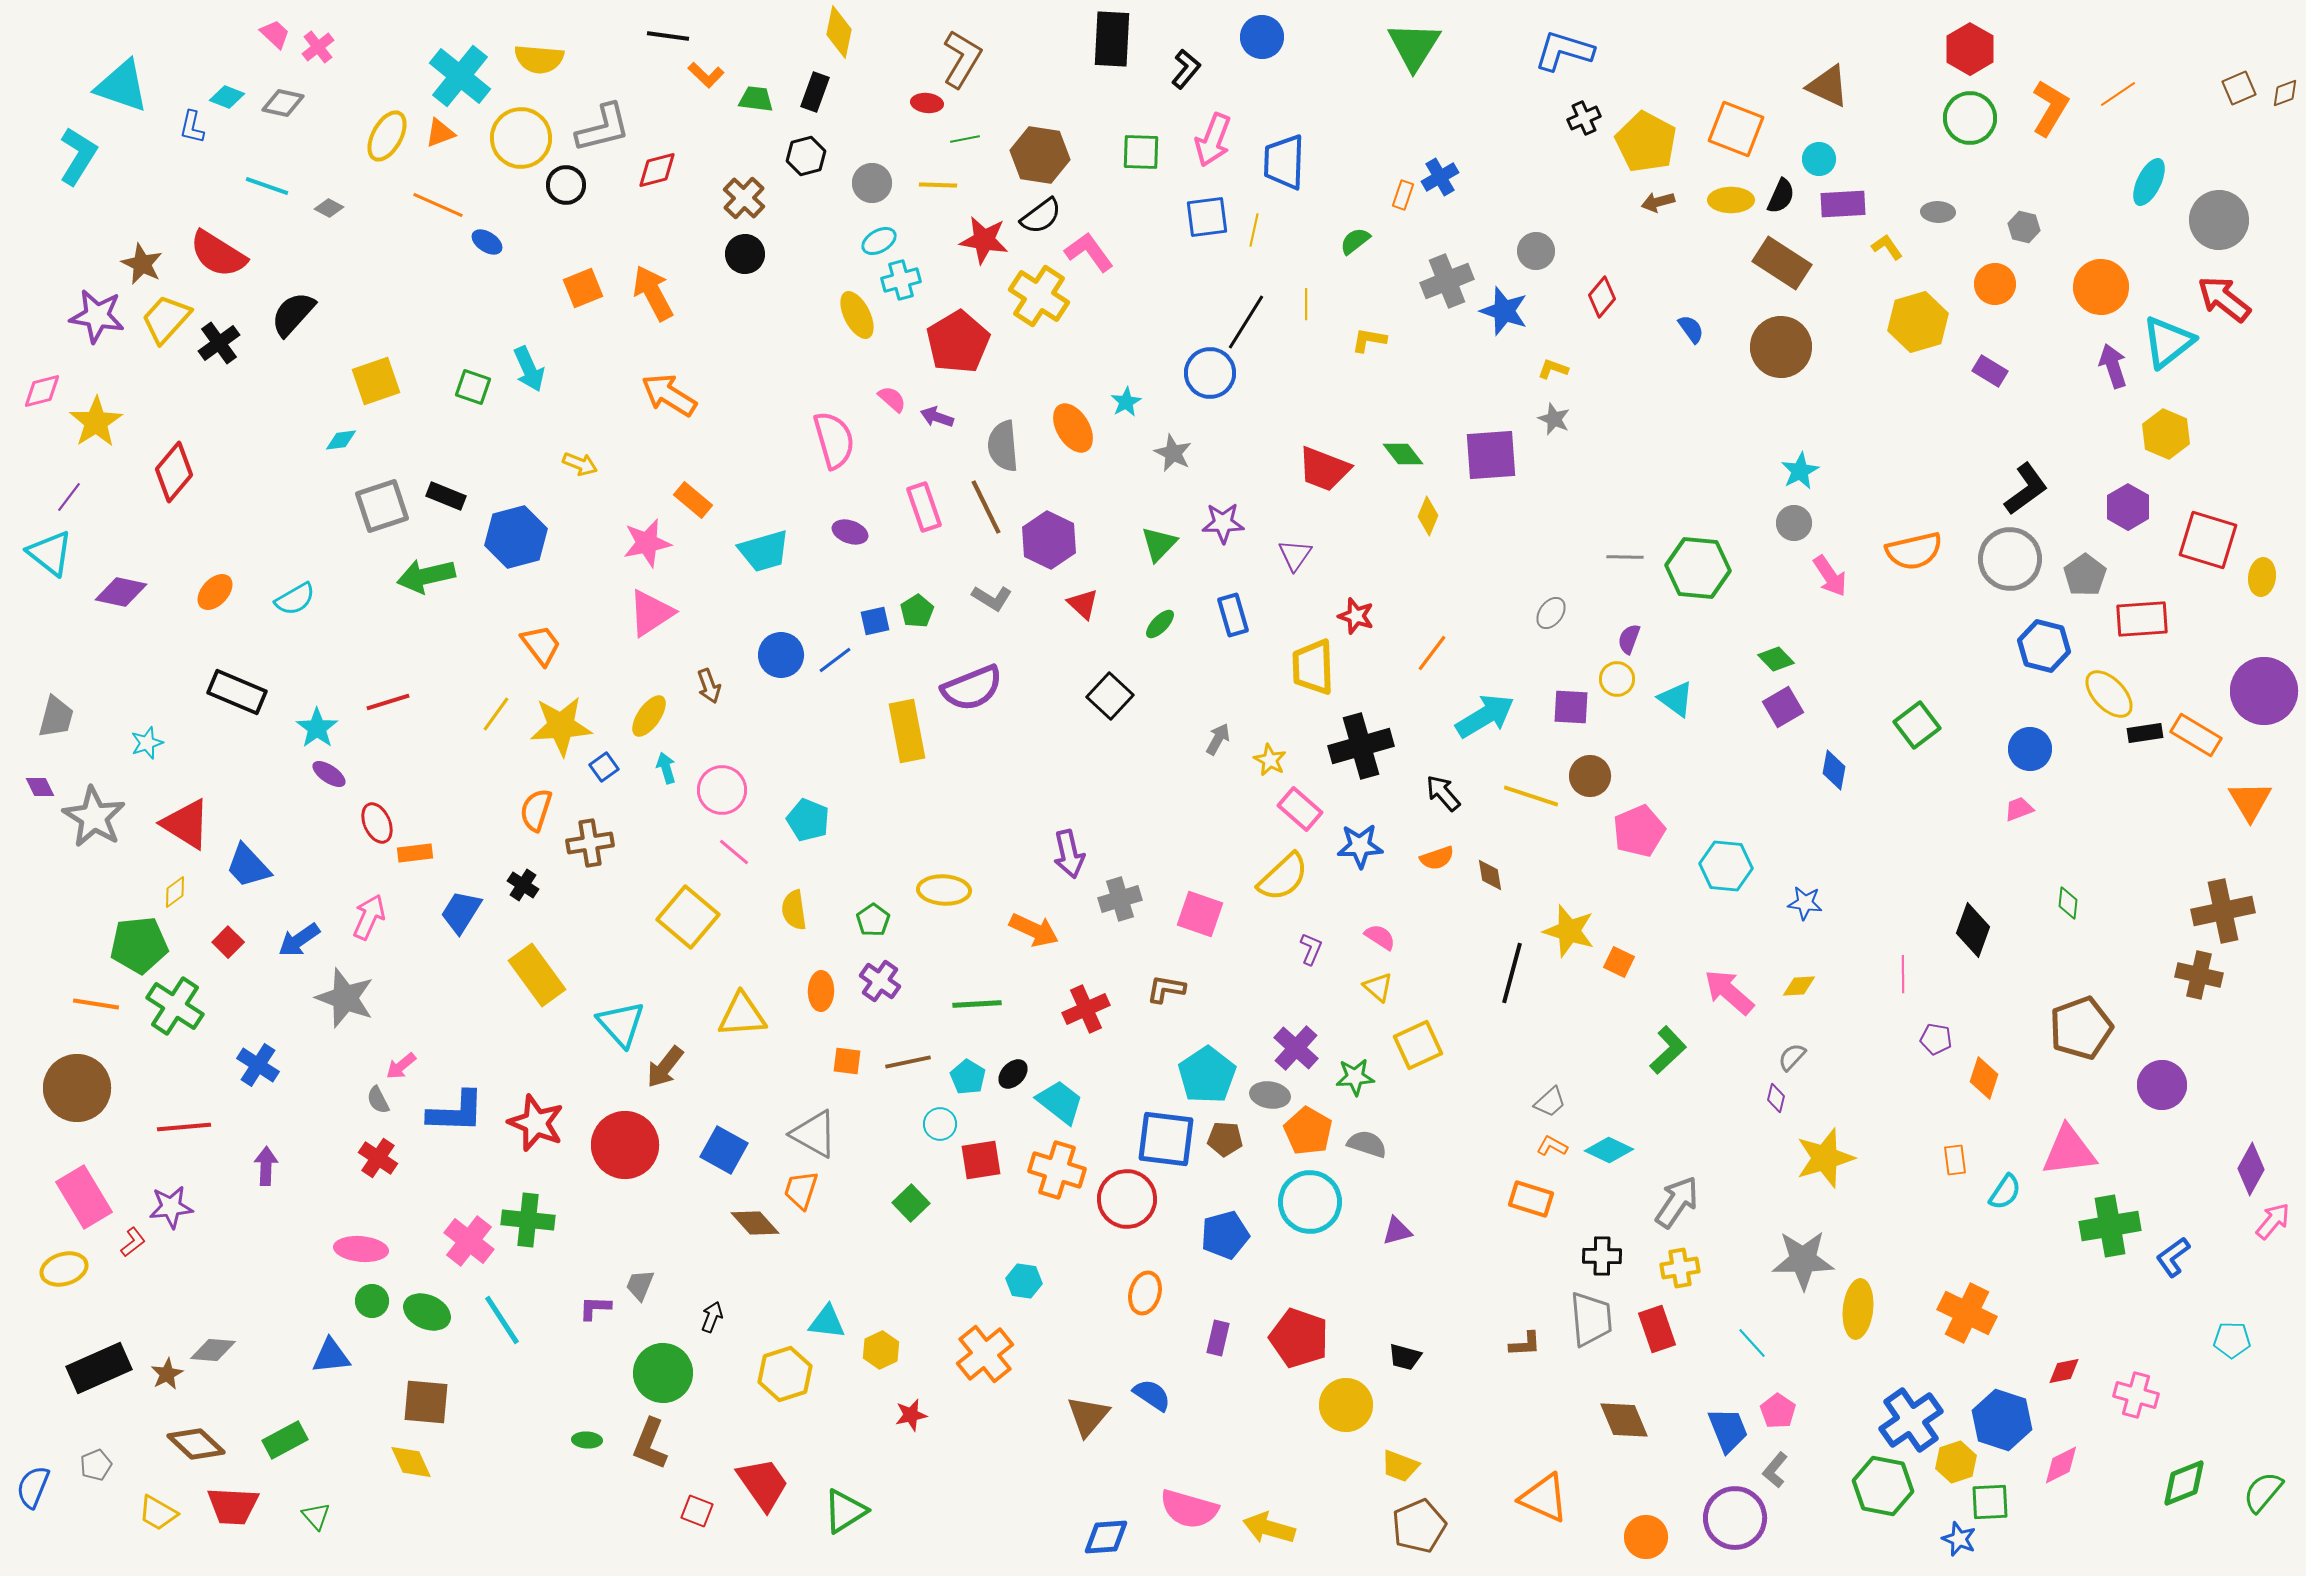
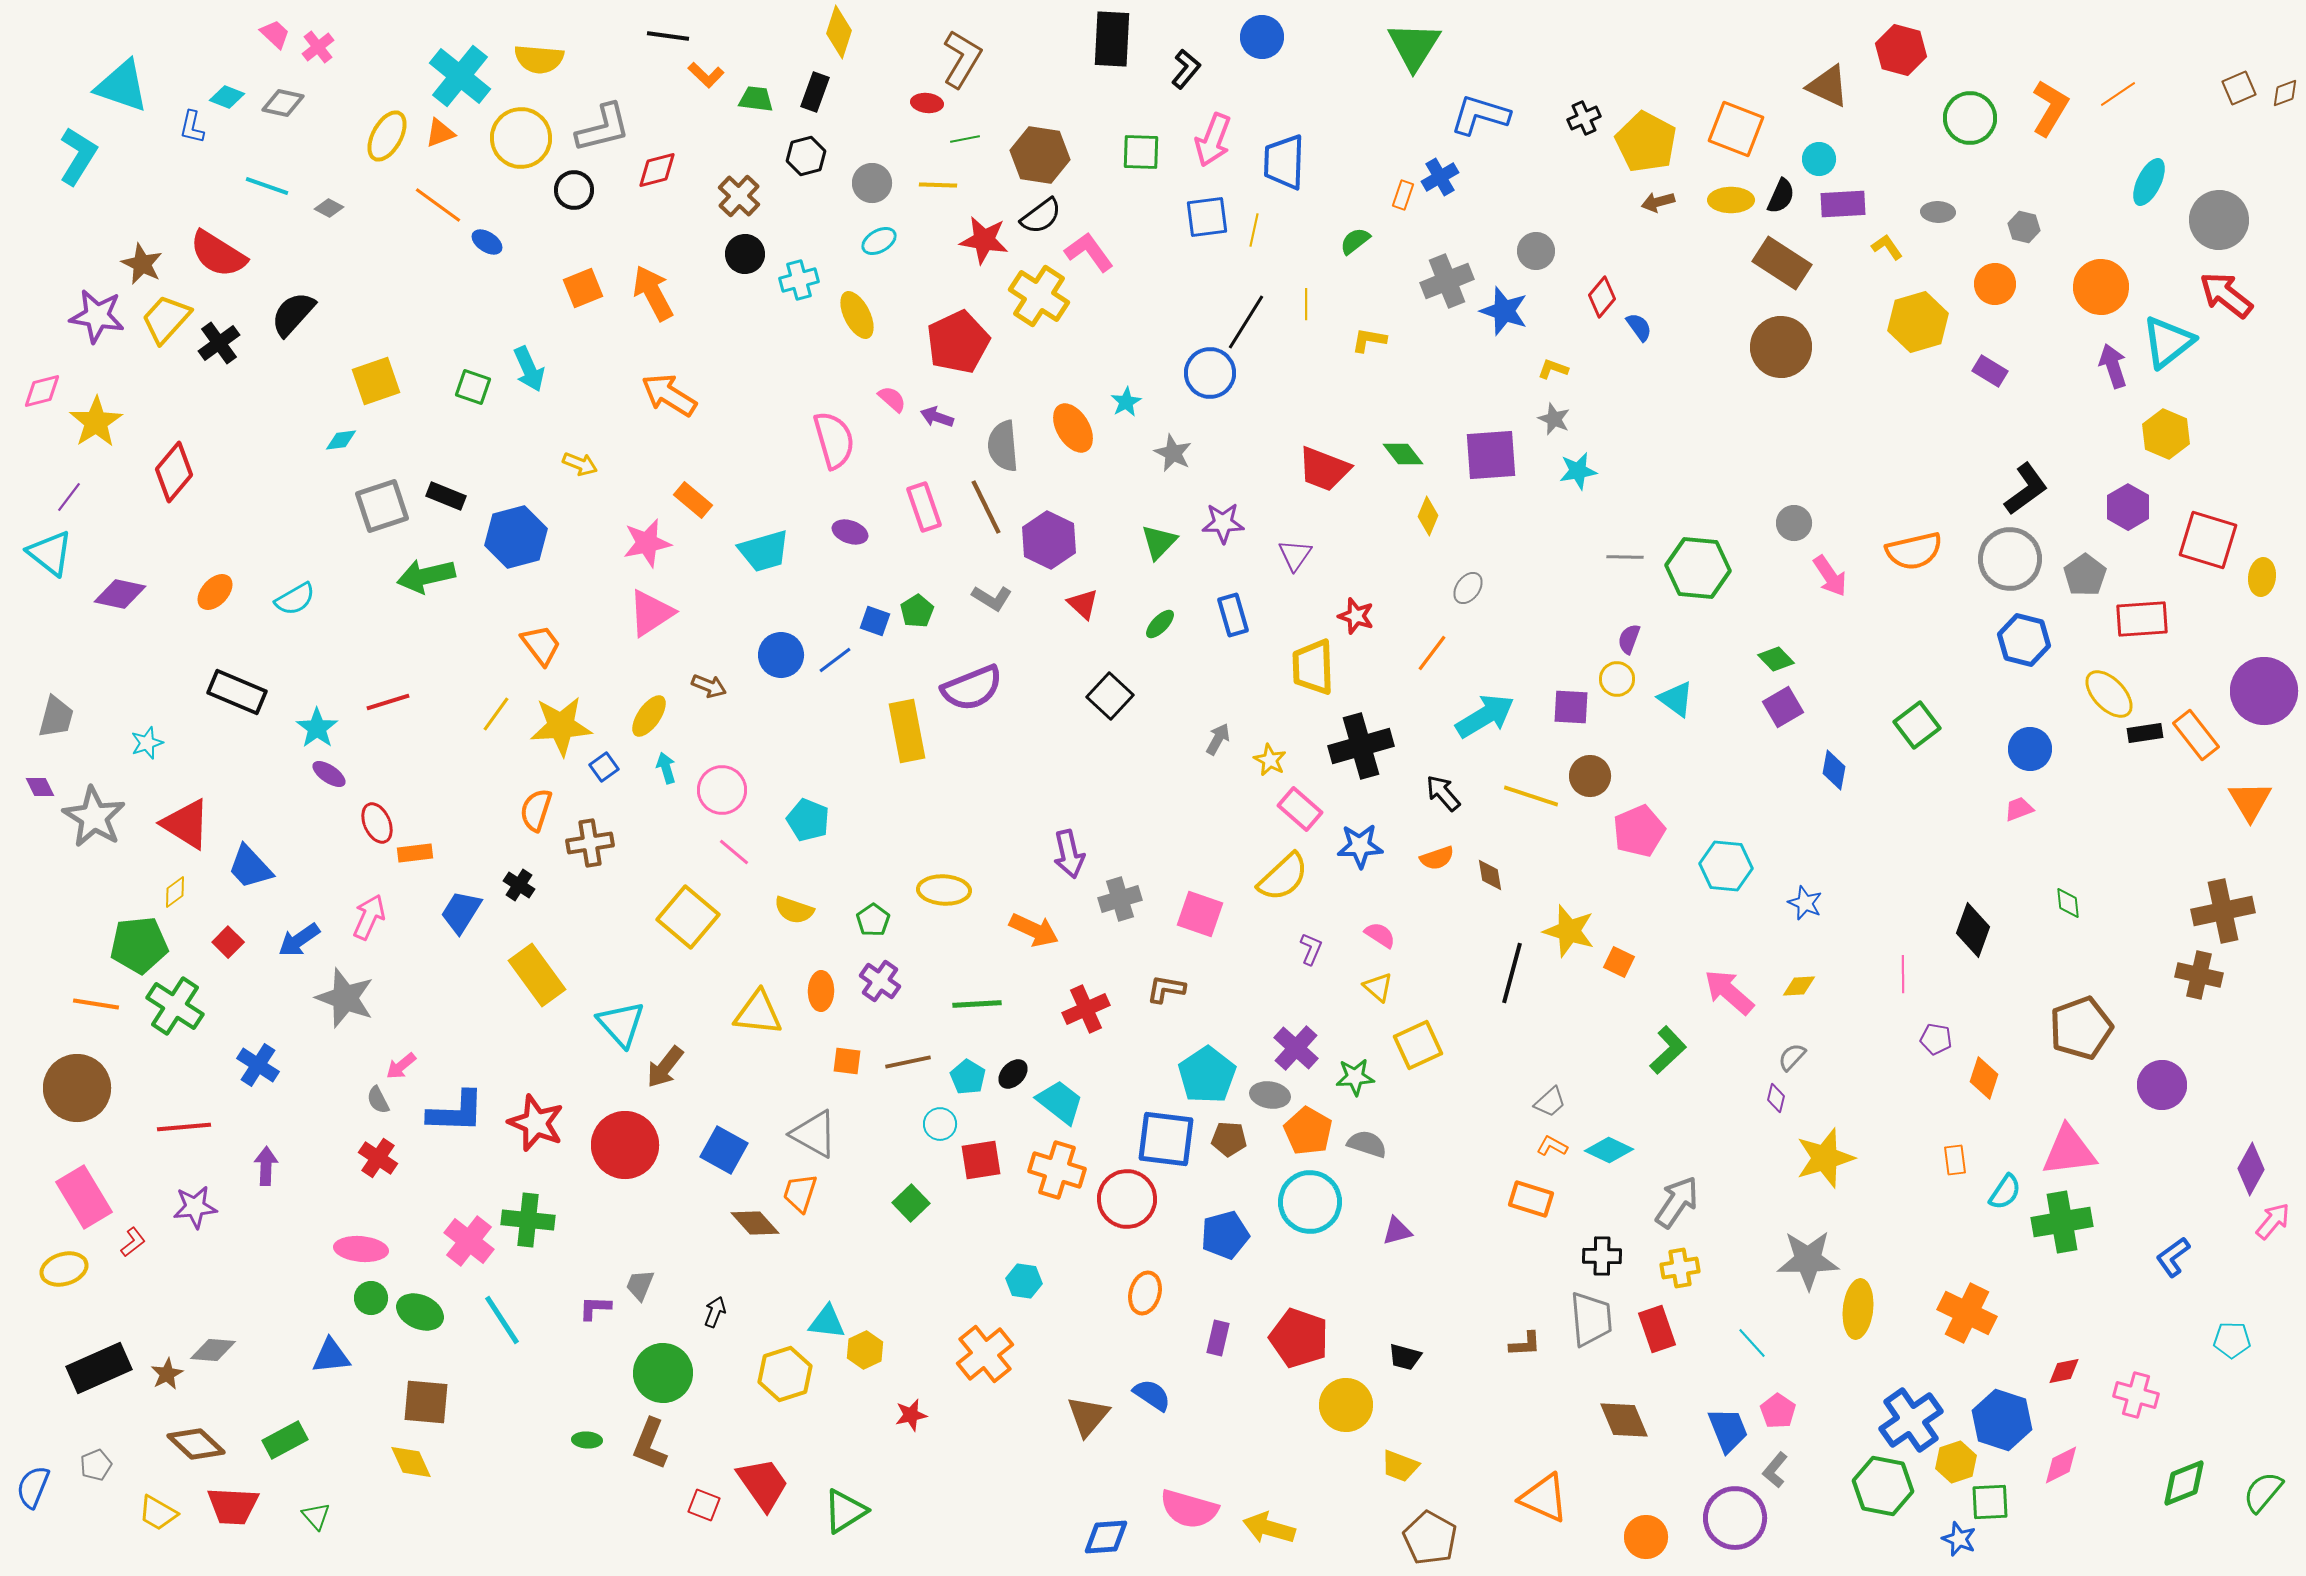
yellow diamond at (839, 32): rotated 6 degrees clockwise
red hexagon at (1970, 49): moved 69 px left, 1 px down; rotated 15 degrees counterclockwise
blue L-shape at (1564, 51): moved 84 px left, 64 px down
black circle at (566, 185): moved 8 px right, 5 px down
brown cross at (744, 198): moved 5 px left, 2 px up
orange line at (438, 205): rotated 12 degrees clockwise
cyan cross at (901, 280): moved 102 px left
red arrow at (2224, 299): moved 2 px right, 4 px up
blue semicircle at (1691, 329): moved 52 px left, 2 px up
red pentagon at (958, 342): rotated 6 degrees clockwise
cyan star at (1800, 471): moved 222 px left; rotated 18 degrees clockwise
green triangle at (1159, 544): moved 2 px up
purple diamond at (121, 592): moved 1 px left, 2 px down
gray ellipse at (1551, 613): moved 83 px left, 25 px up
blue square at (875, 621): rotated 32 degrees clockwise
blue hexagon at (2044, 646): moved 20 px left, 6 px up
brown arrow at (709, 686): rotated 48 degrees counterclockwise
orange rectangle at (2196, 735): rotated 21 degrees clockwise
blue trapezoid at (248, 866): moved 2 px right, 1 px down
black cross at (523, 885): moved 4 px left
blue star at (1805, 903): rotated 16 degrees clockwise
green diamond at (2068, 903): rotated 12 degrees counterclockwise
yellow semicircle at (794, 910): rotated 63 degrees counterclockwise
pink semicircle at (1380, 937): moved 2 px up
yellow triangle at (742, 1015): moved 16 px right, 2 px up; rotated 10 degrees clockwise
brown pentagon at (1225, 1139): moved 4 px right
orange trapezoid at (801, 1190): moved 1 px left, 3 px down
purple star at (171, 1207): moved 24 px right
green cross at (2110, 1226): moved 48 px left, 4 px up
gray star at (1803, 1260): moved 5 px right
green circle at (372, 1301): moved 1 px left, 3 px up
green ellipse at (427, 1312): moved 7 px left
black arrow at (712, 1317): moved 3 px right, 5 px up
yellow hexagon at (881, 1350): moved 16 px left
red square at (697, 1511): moved 7 px right, 6 px up
brown pentagon at (1419, 1526): moved 11 px right, 12 px down; rotated 20 degrees counterclockwise
